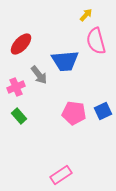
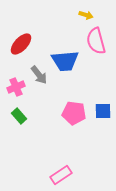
yellow arrow: rotated 64 degrees clockwise
blue square: rotated 24 degrees clockwise
